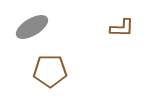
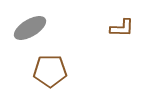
gray ellipse: moved 2 px left, 1 px down
